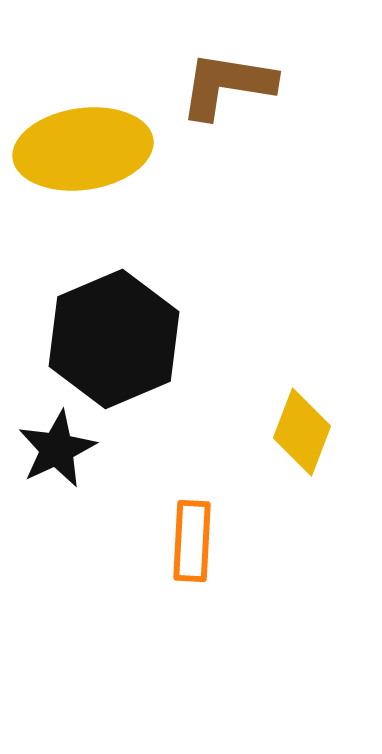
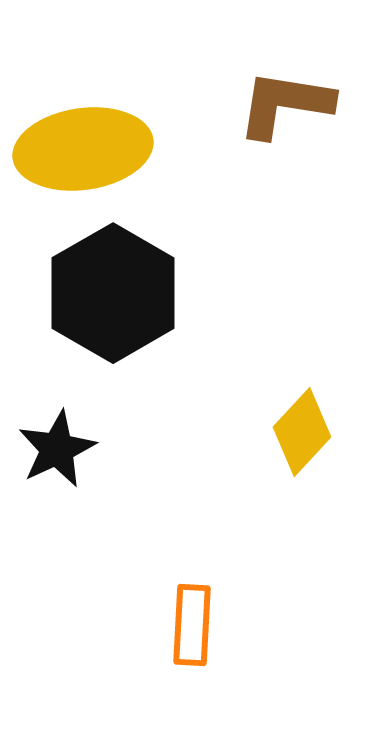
brown L-shape: moved 58 px right, 19 px down
black hexagon: moved 1 px left, 46 px up; rotated 7 degrees counterclockwise
yellow diamond: rotated 22 degrees clockwise
orange rectangle: moved 84 px down
